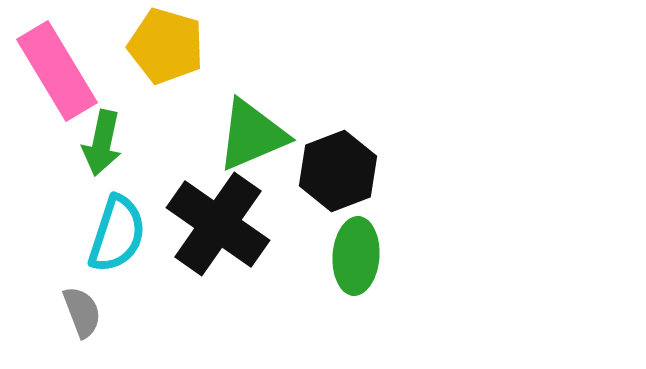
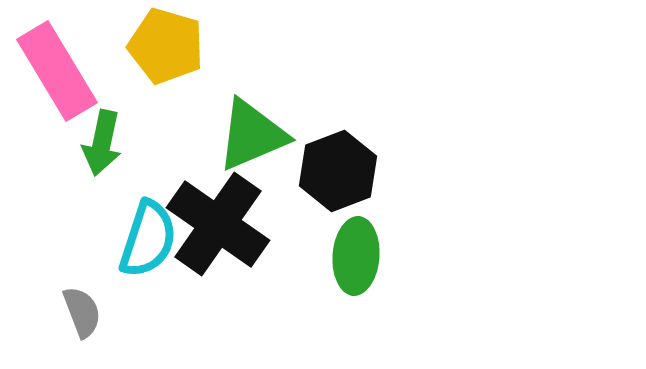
cyan semicircle: moved 31 px right, 5 px down
